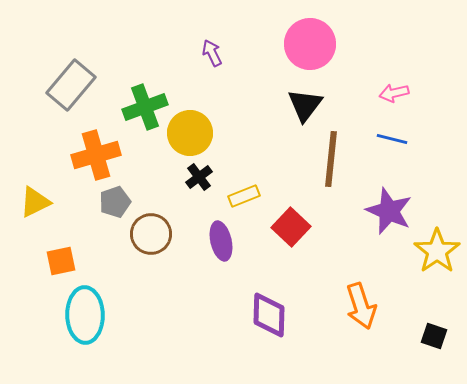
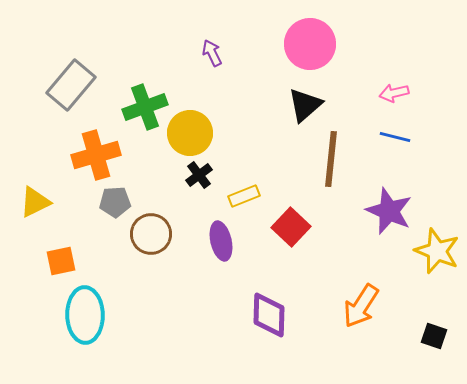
black triangle: rotated 12 degrees clockwise
blue line: moved 3 px right, 2 px up
black cross: moved 2 px up
gray pentagon: rotated 16 degrees clockwise
yellow star: rotated 15 degrees counterclockwise
orange arrow: rotated 51 degrees clockwise
